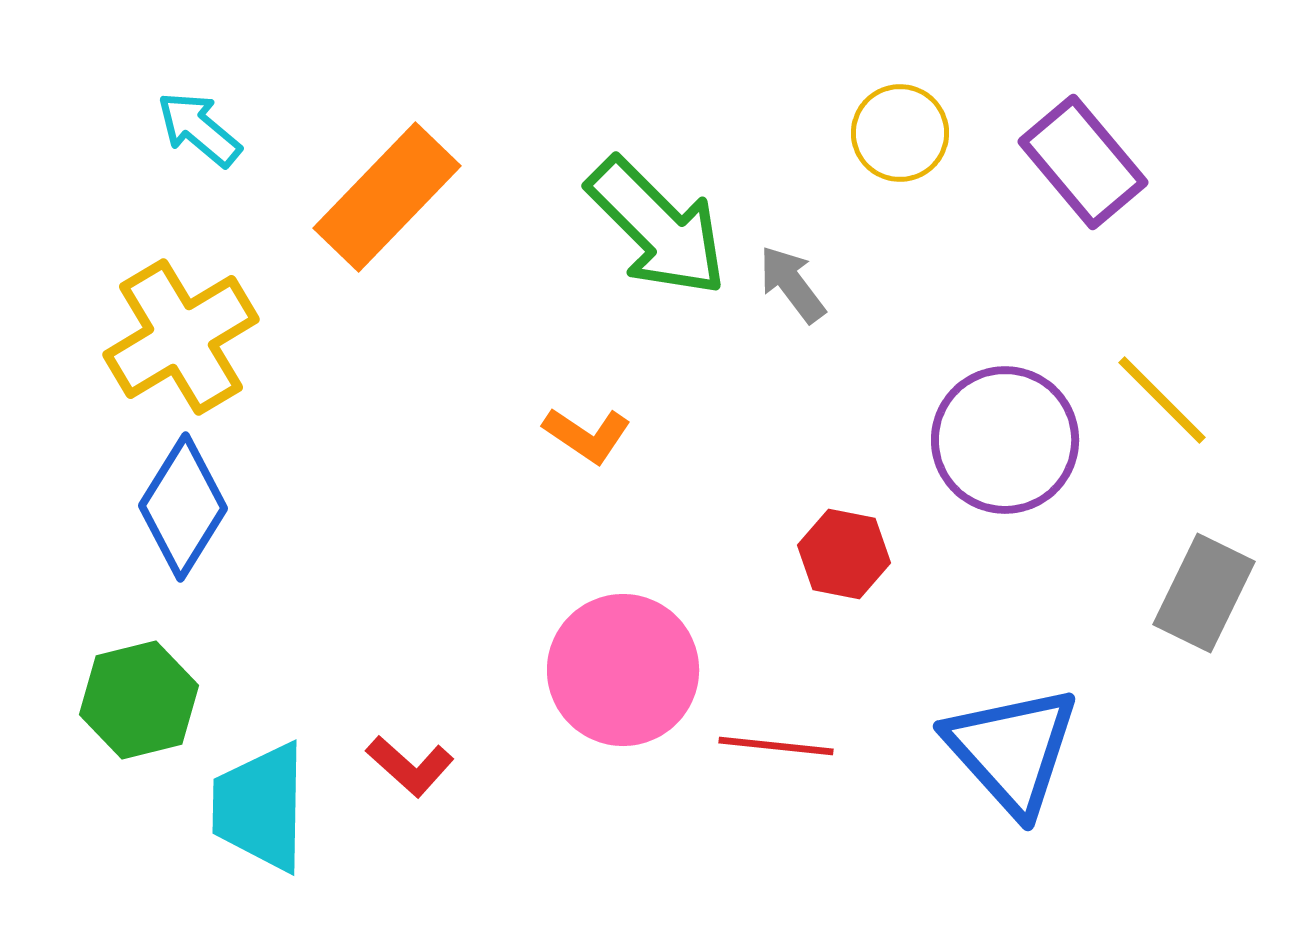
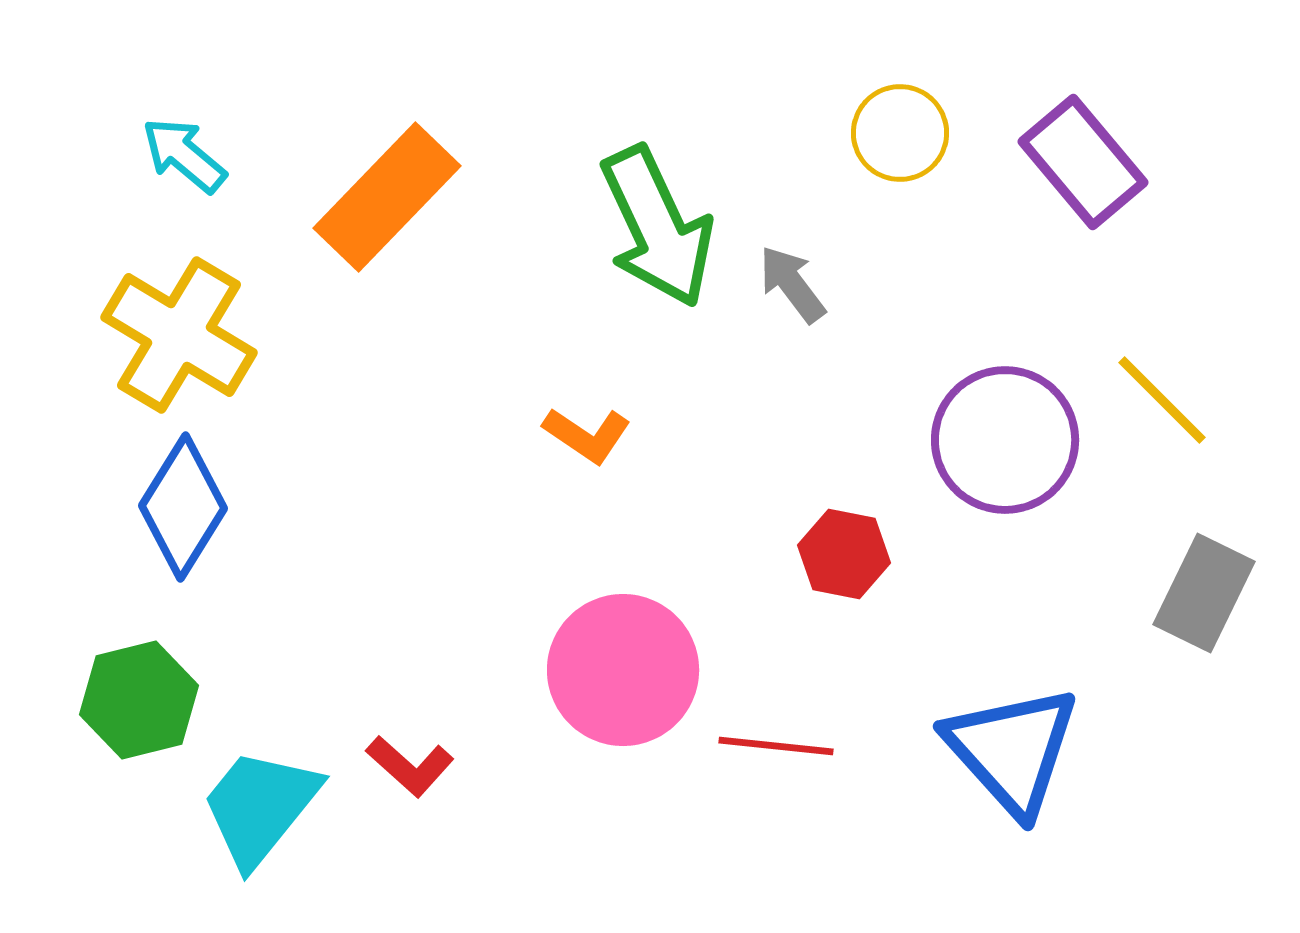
cyan arrow: moved 15 px left, 26 px down
green arrow: rotated 20 degrees clockwise
yellow cross: moved 2 px left, 2 px up; rotated 28 degrees counterclockwise
cyan trapezoid: rotated 38 degrees clockwise
